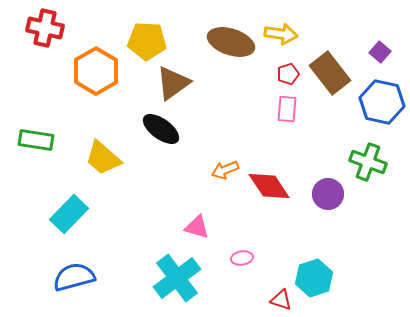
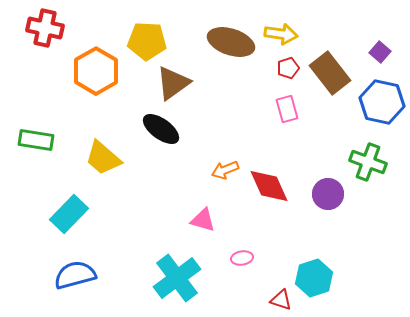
red pentagon: moved 6 px up
pink rectangle: rotated 20 degrees counterclockwise
red diamond: rotated 9 degrees clockwise
pink triangle: moved 6 px right, 7 px up
blue semicircle: moved 1 px right, 2 px up
